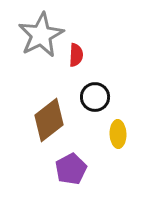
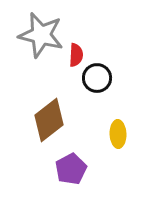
gray star: rotated 30 degrees counterclockwise
black circle: moved 2 px right, 19 px up
